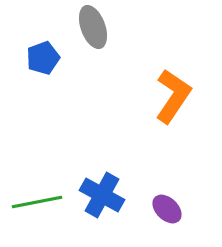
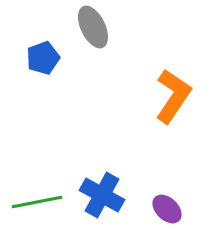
gray ellipse: rotated 6 degrees counterclockwise
